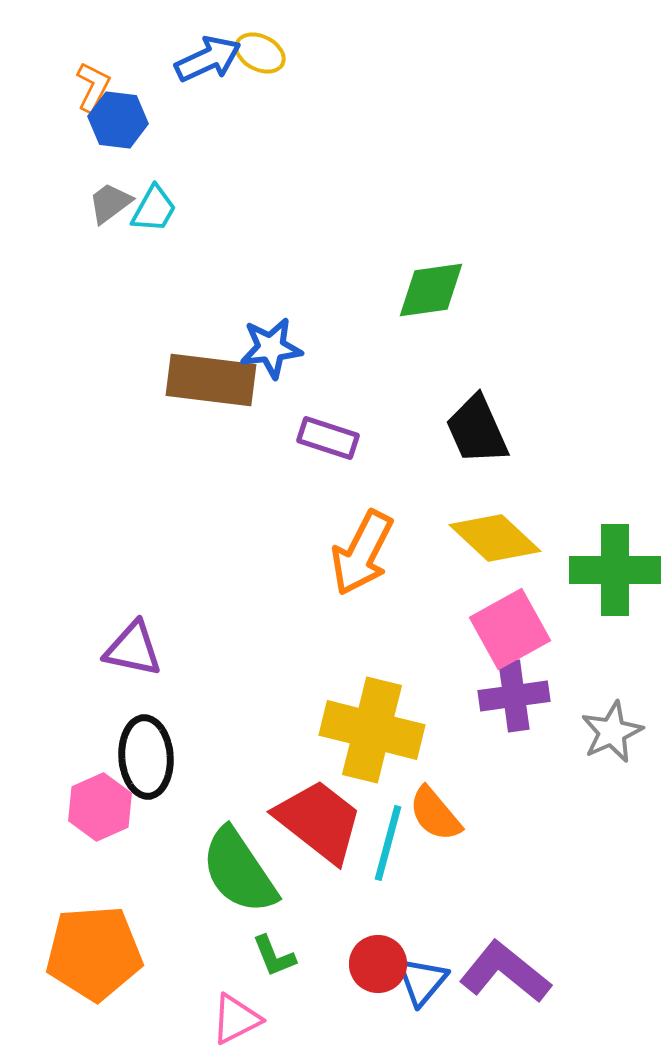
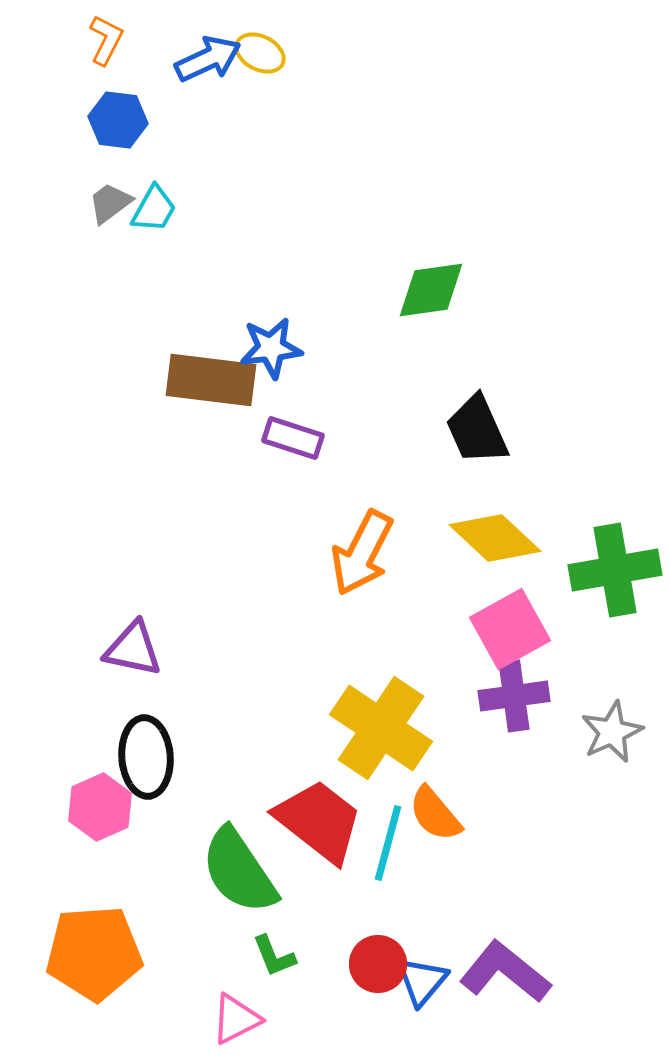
orange L-shape: moved 13 px right, 47 px up
purple rectangle: moved 35 px left
green cross: rotated 10 degrees counterclockwise
yellow cross: moved 9 px right, 2 px up; rotated 20 degrees clockwise
